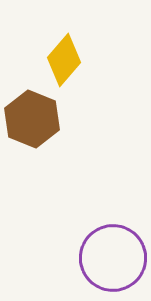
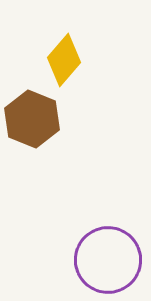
purple circle: moved 5 px left, 2 px down
